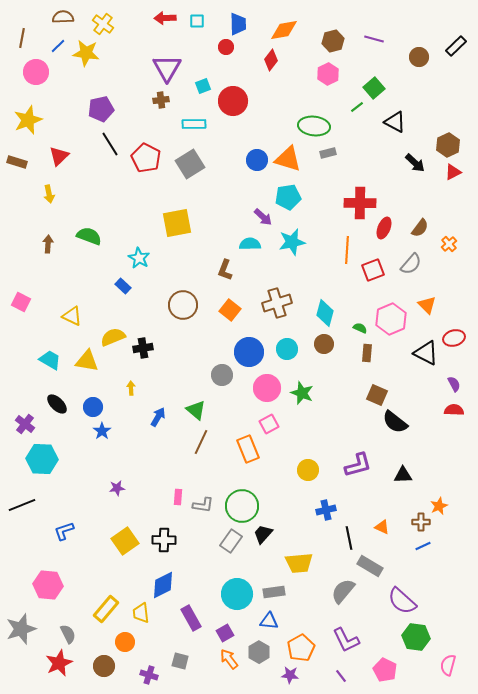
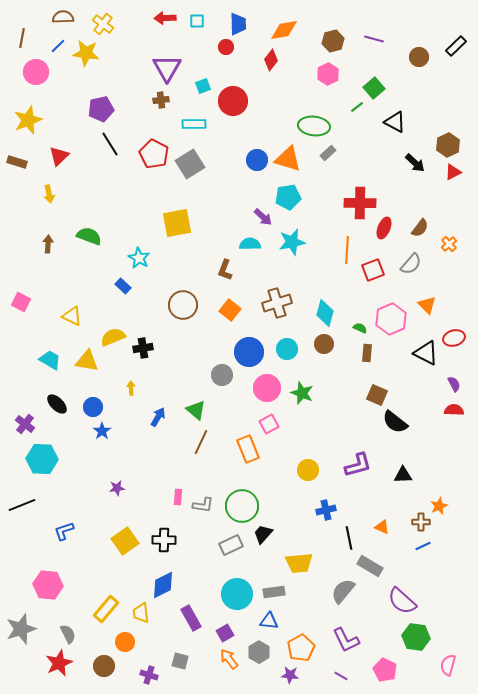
gray rectangle at (328, 153): rotated 28 degrees counterclockwise
red pentagon at (146, 158): moved 8 px right, 4 px up
gray rectangle at (231, 541): moved 4 px down; rotated 30 degrees clockwise
purple line at (341, 676): rotated 24 degrees counterclockwise
